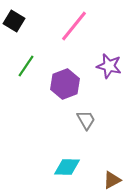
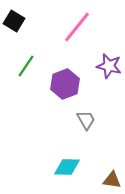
pink line: moved 3 px right, 1 px down
brown triangle: rotated 36 degrees clockwise
